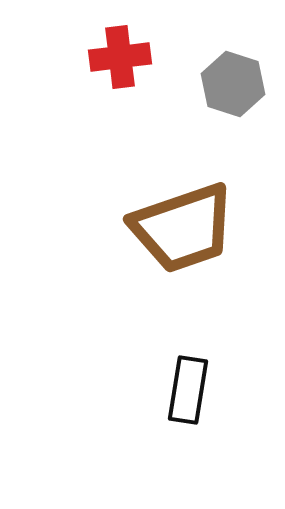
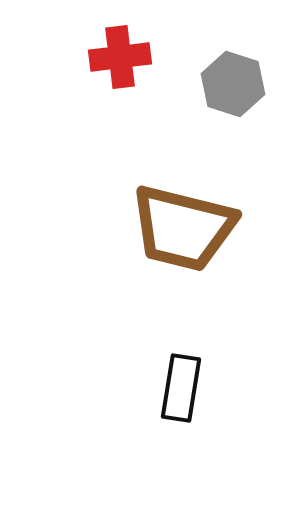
brown trapezoid: rotated 33 degrees clockwise
black rectangle: moved 7 px left, 2 px up
